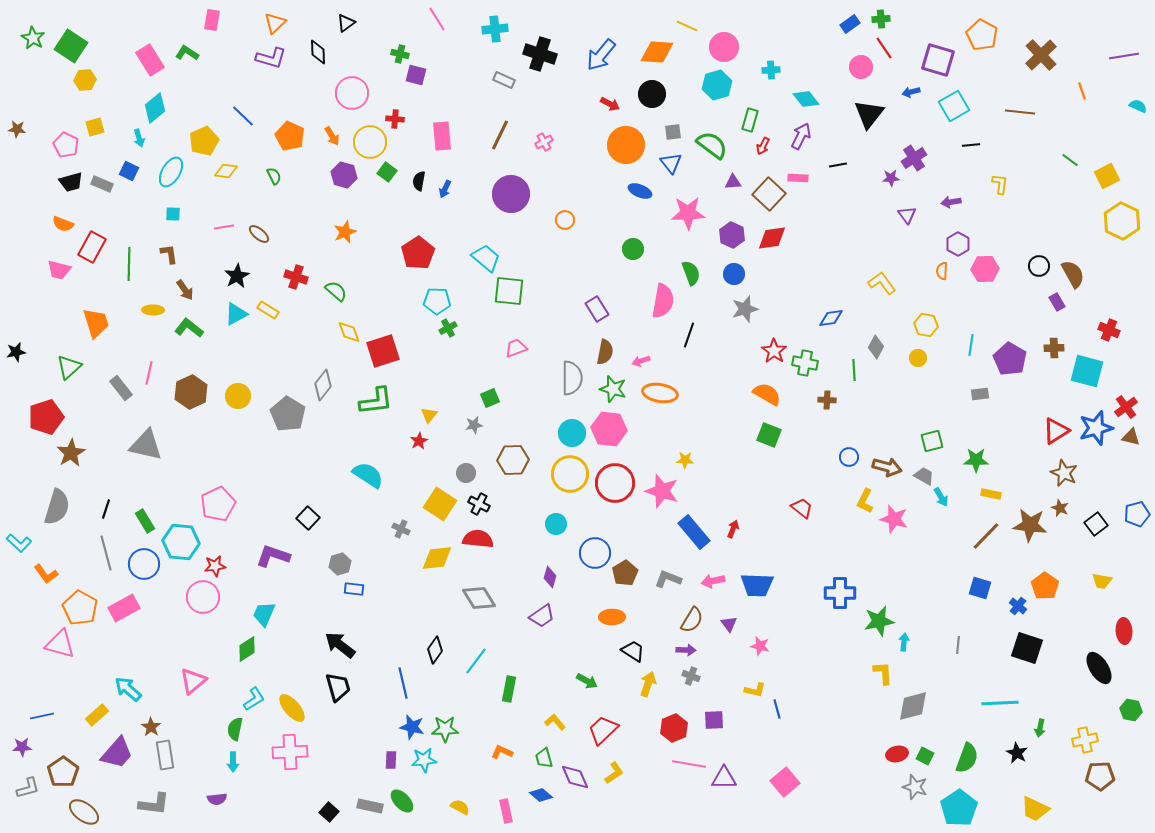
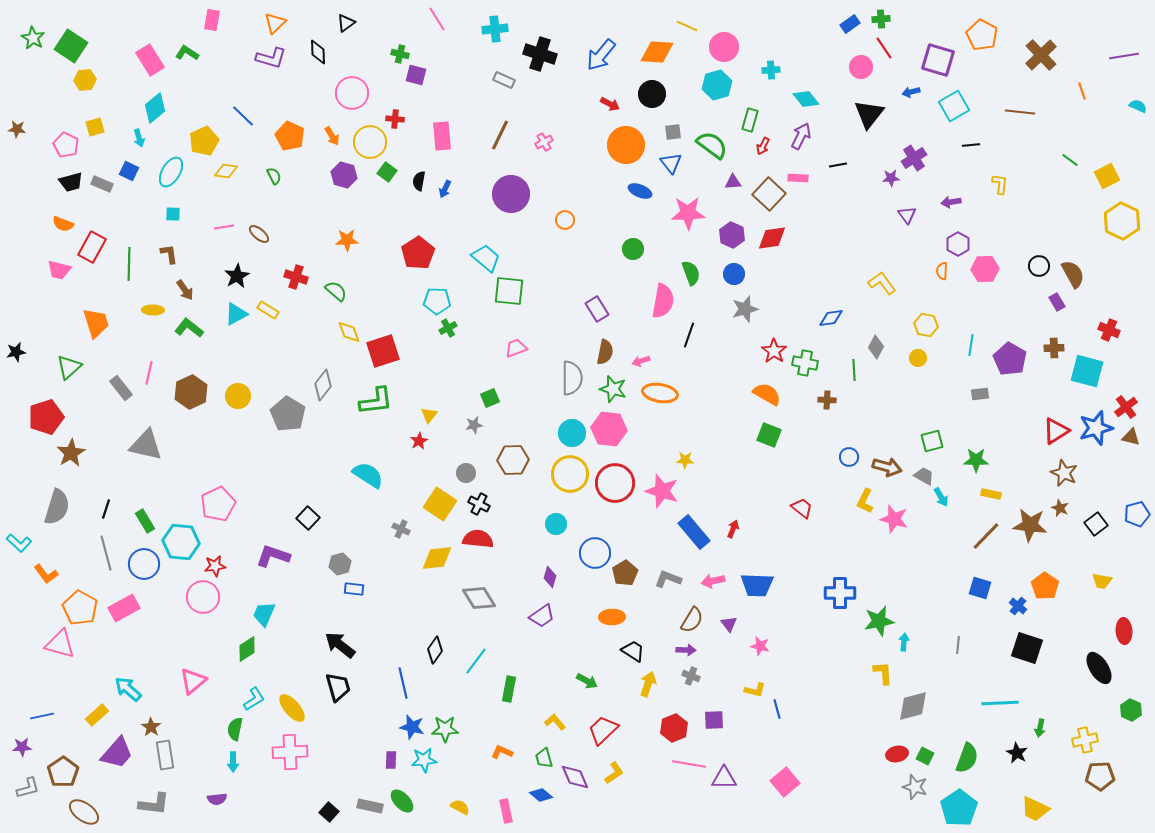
orange star at (345, 232): moved 2 px right, 8 px down; rotated 20 degrees clockwise
green hexagon at (1131, 710): rotated 15 degrees clockwise
